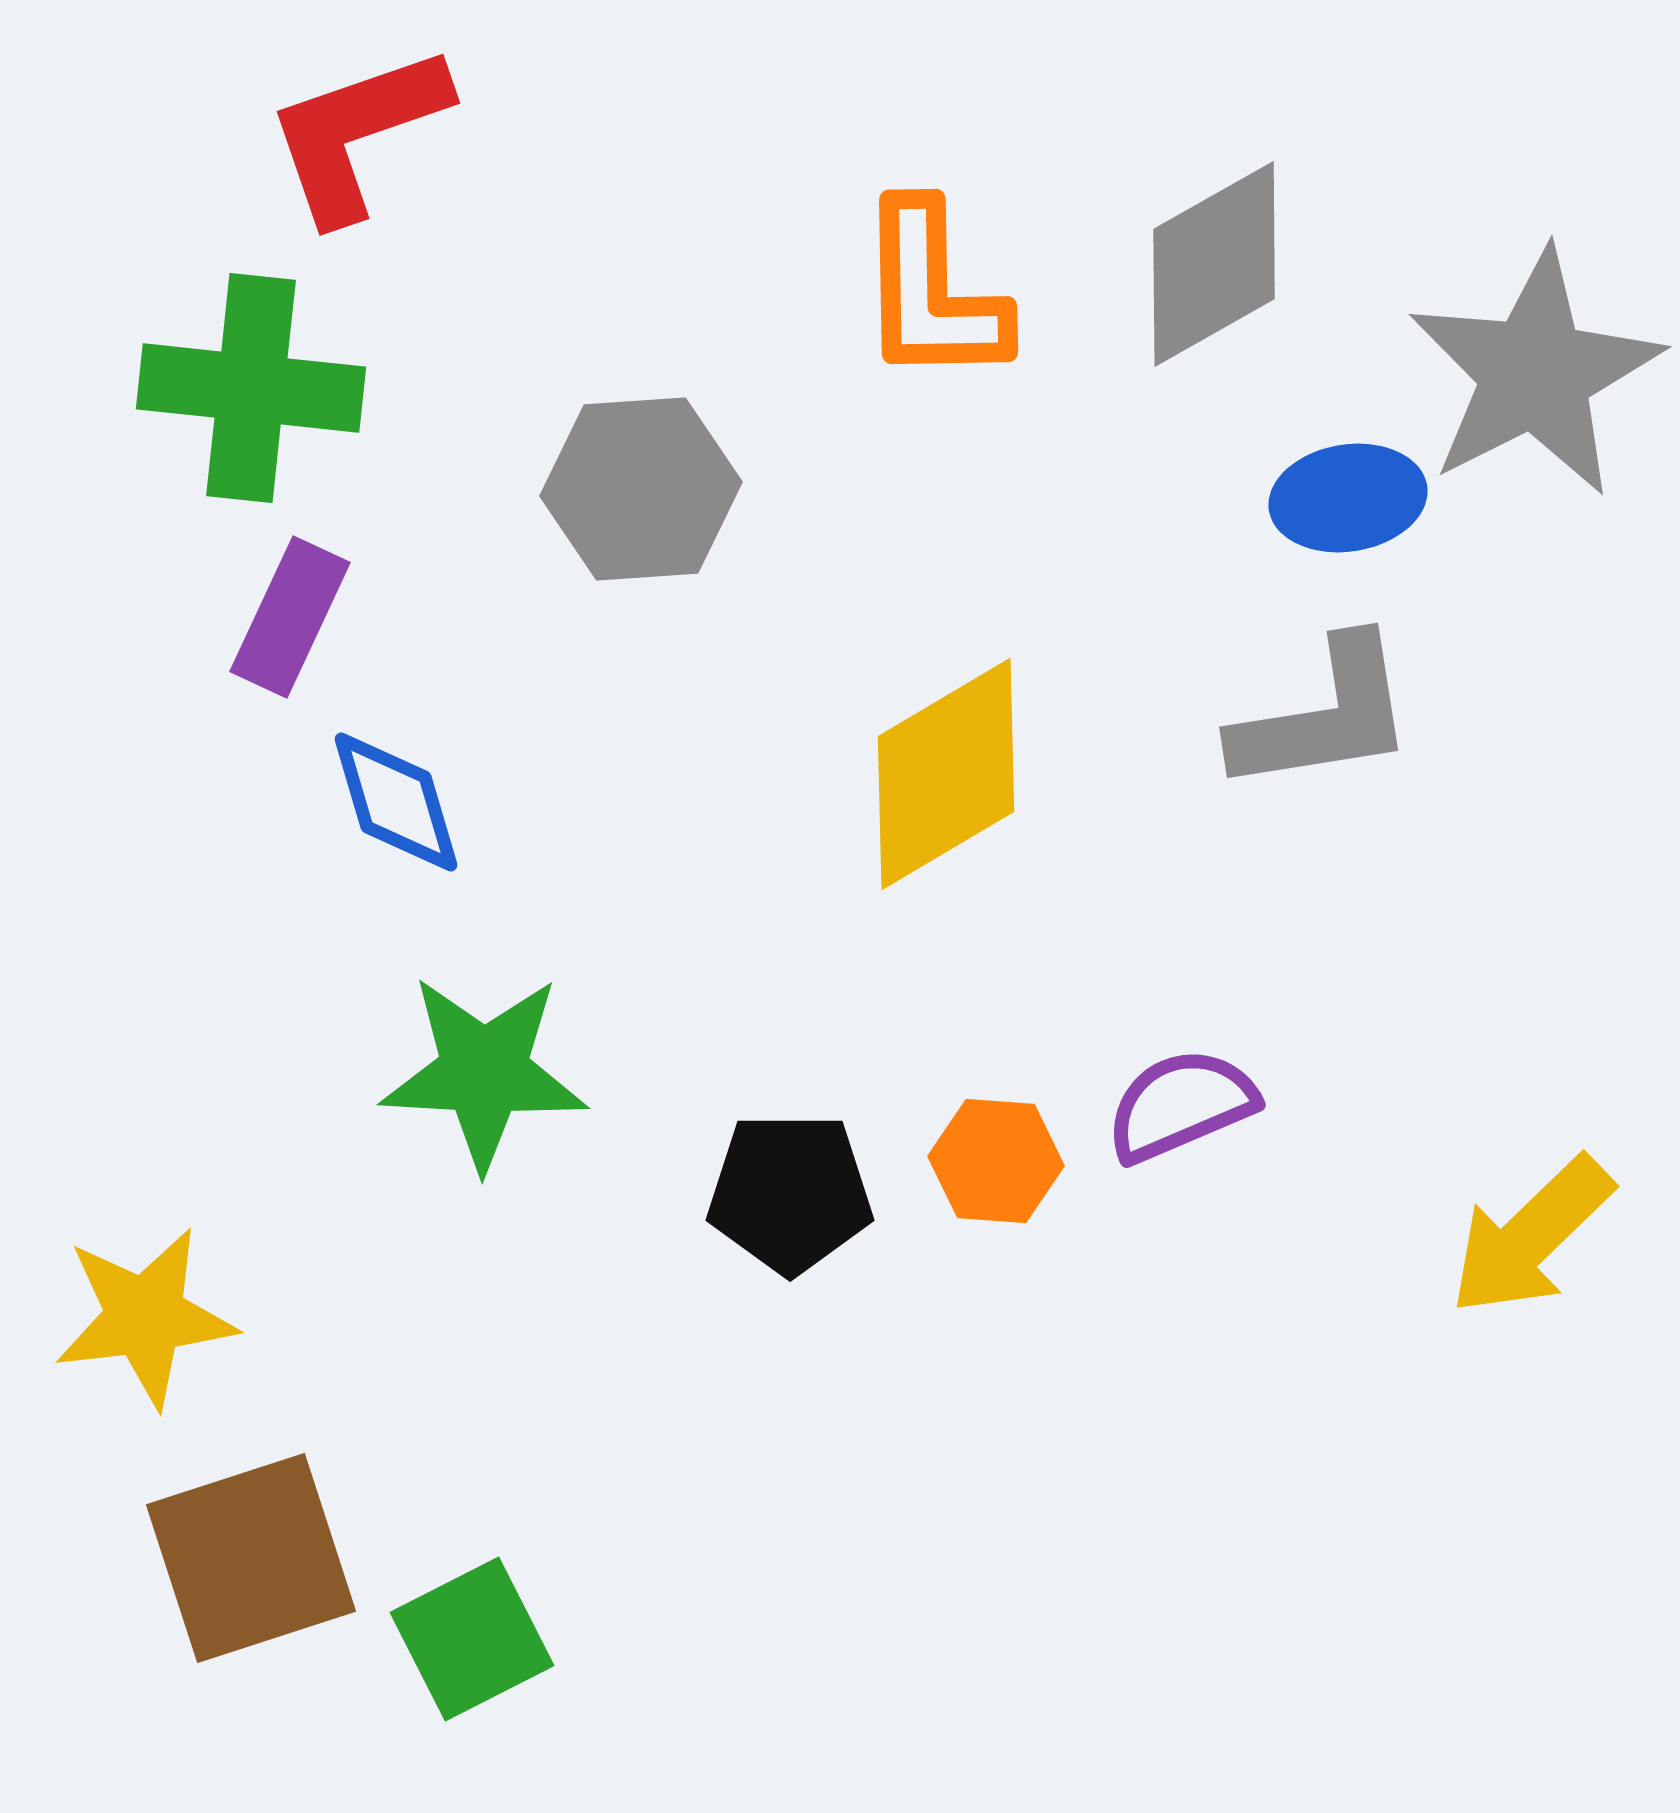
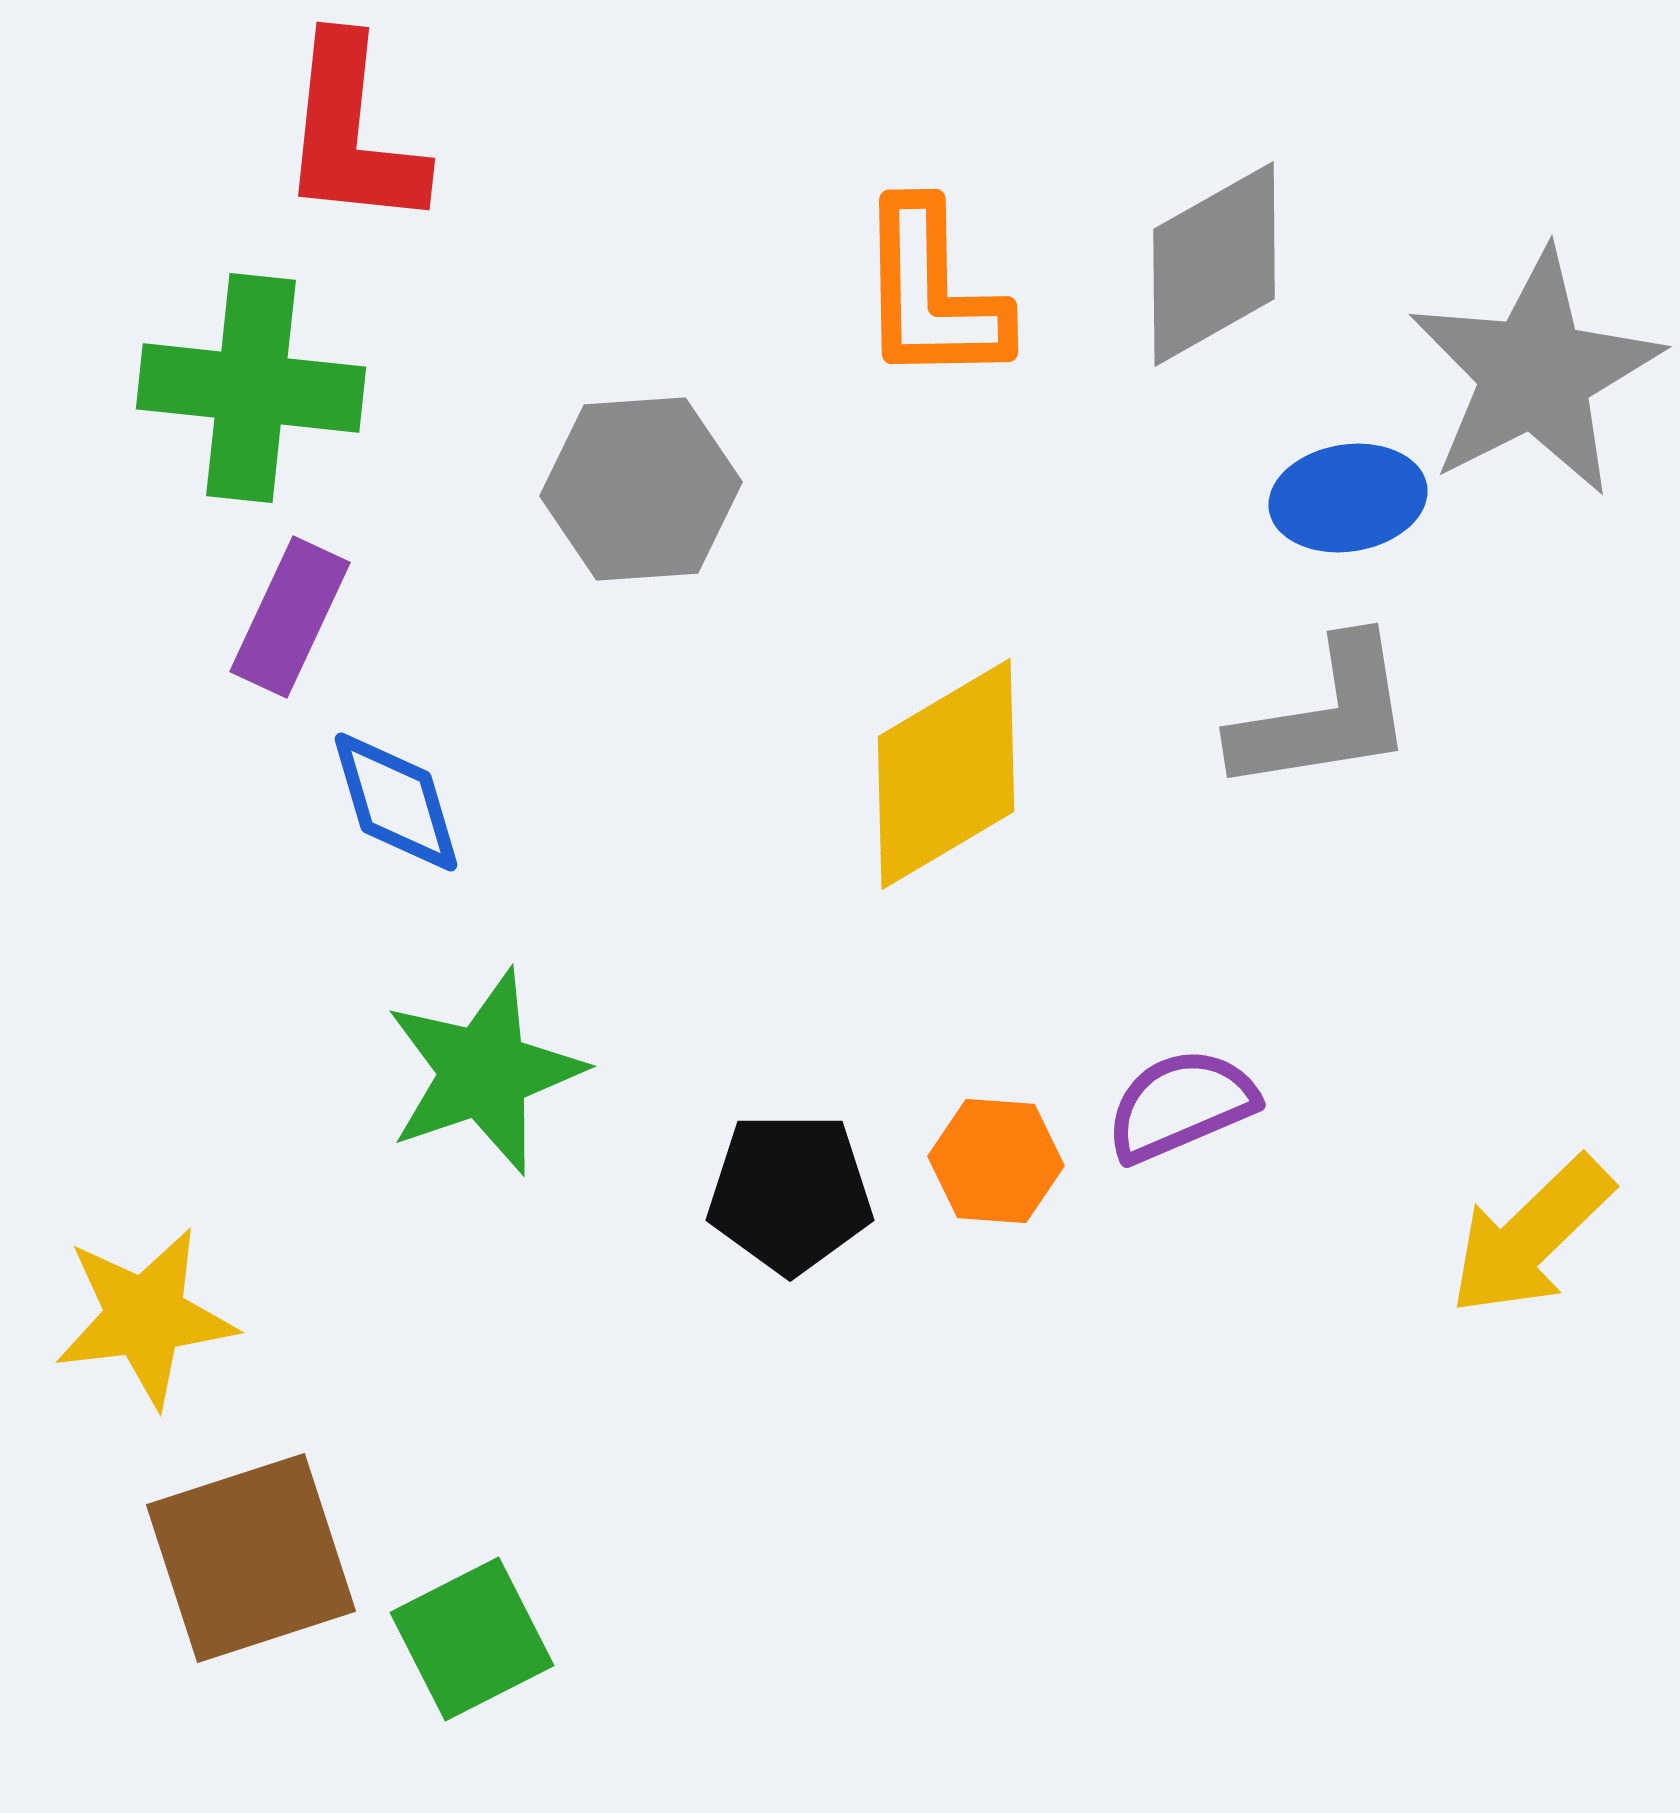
red L-shape: moved 5 px left; rotated 65 degrees counterclockwise
green star: rotated 22 degrees counterclockwise
